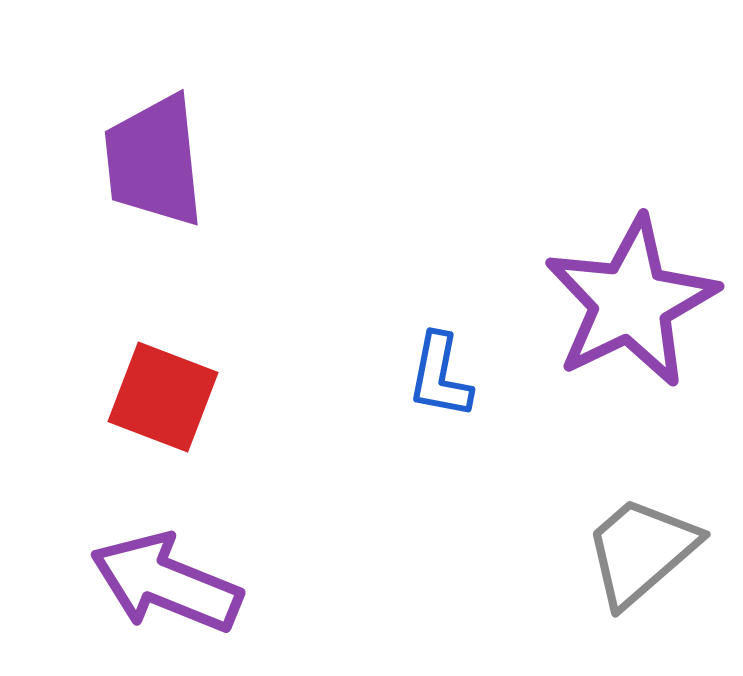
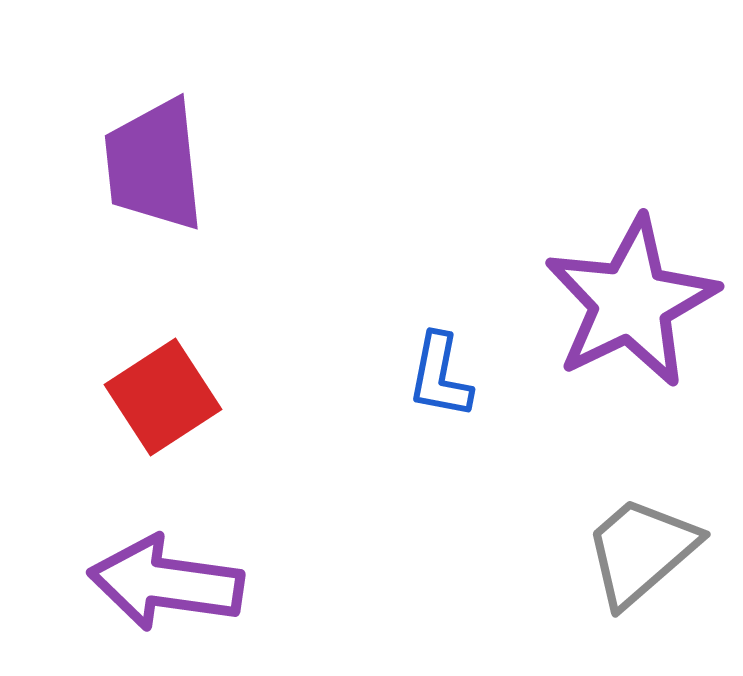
purple trapezoid: moved 4 px down
red square: rotated 36 degrees clockwise
purple arrow: rotated 14 degrees counterclockwise
